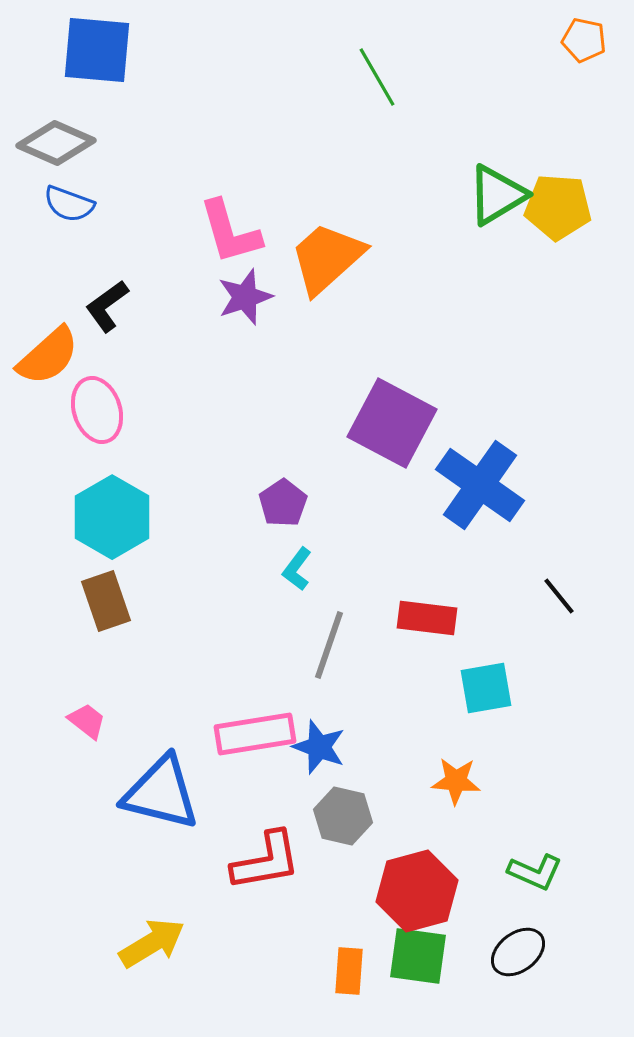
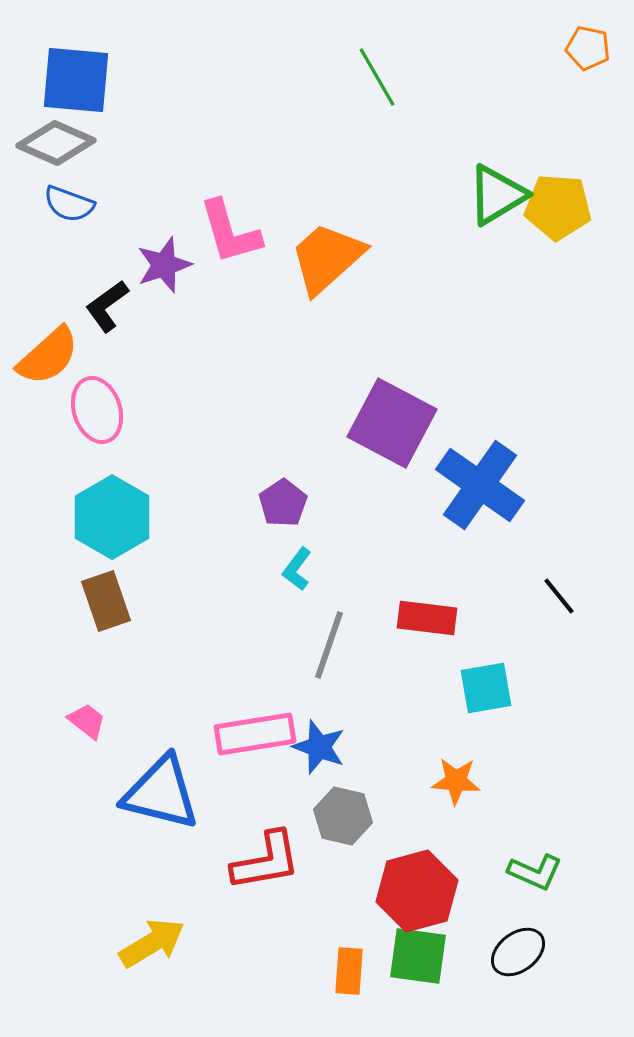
orange pentagon: moved 4 px right, 8 px down
blue square: moved 21 px left, 30 px down
purple star: moved 81 px left, 32 px up
